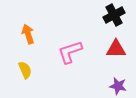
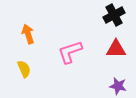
yellow semicircle: moved 1 px left, 1 px up
